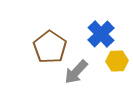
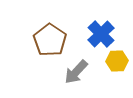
brown pentagon: moved 7 px up
